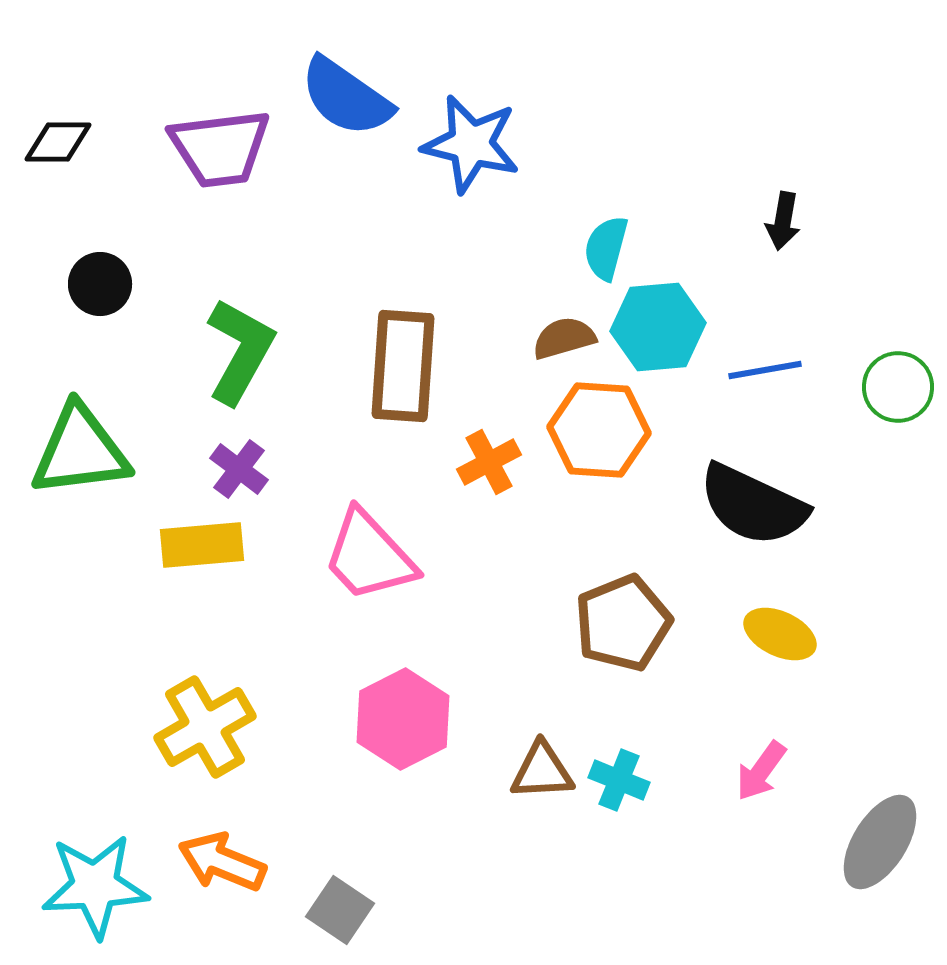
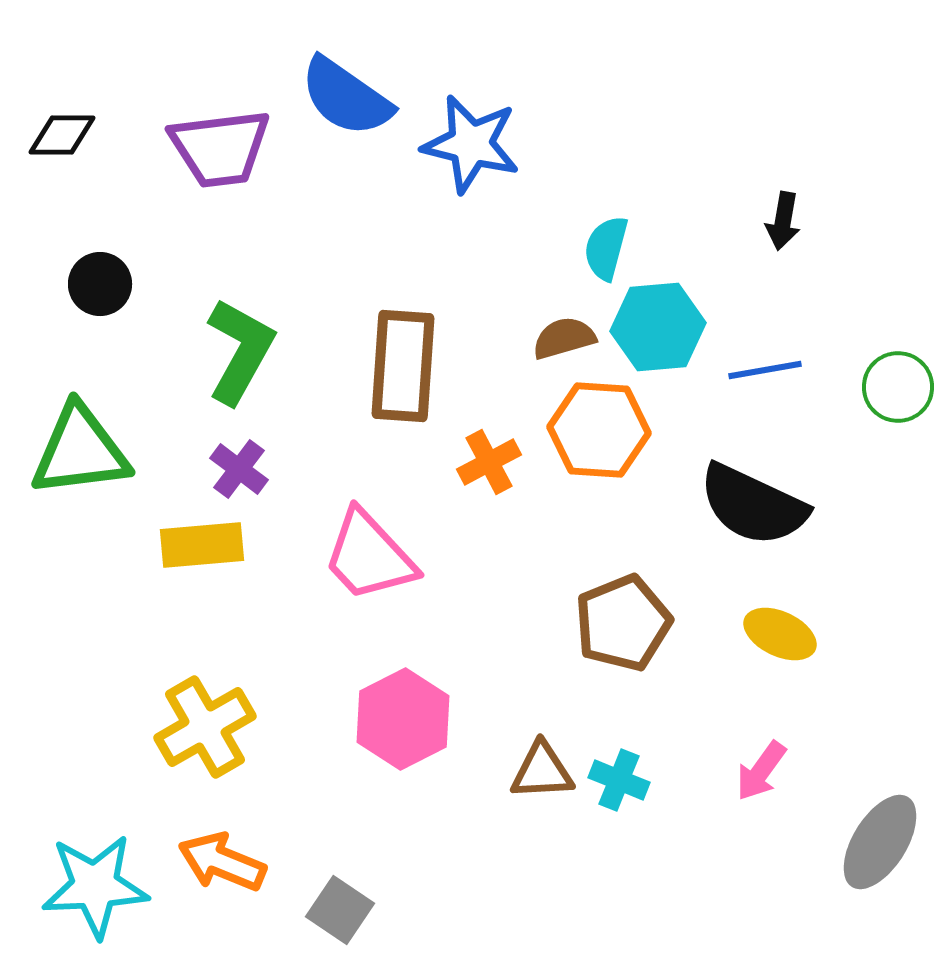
black diamond: moved 4 px right, 7 px up
